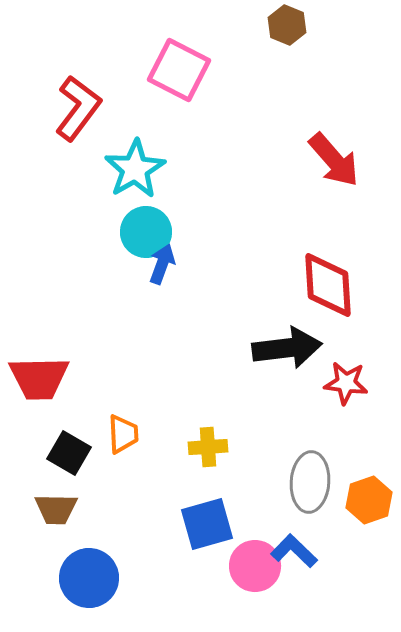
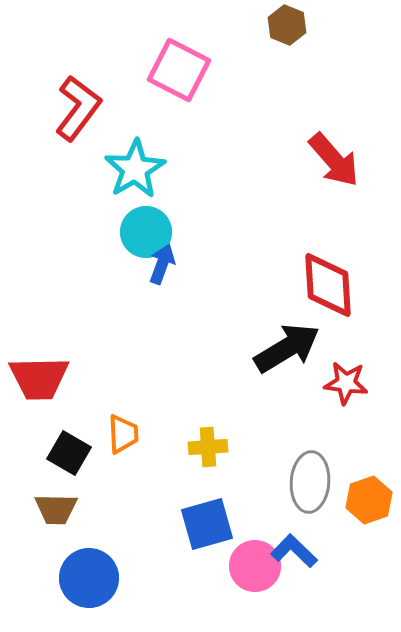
black arrow: rotated 24 degrees counterclockwise
